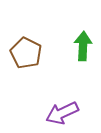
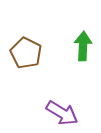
purple arrow: rotated 124 degrees counterclockwise
